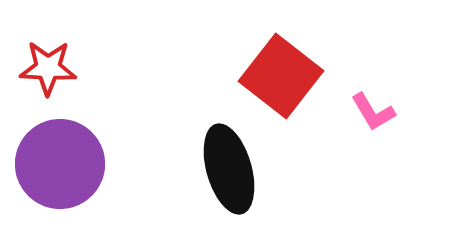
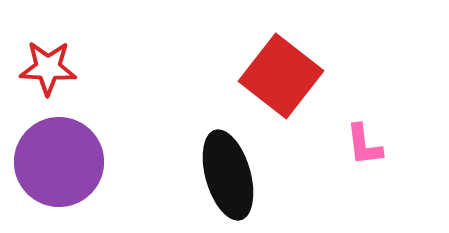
pink L-shape: moved 9 px left, 33 px down; rotated 24 degrees clockwise
purple circle: moved 1 px left, 2 px up
black ellipse: moved 1 px left, 6 px down
